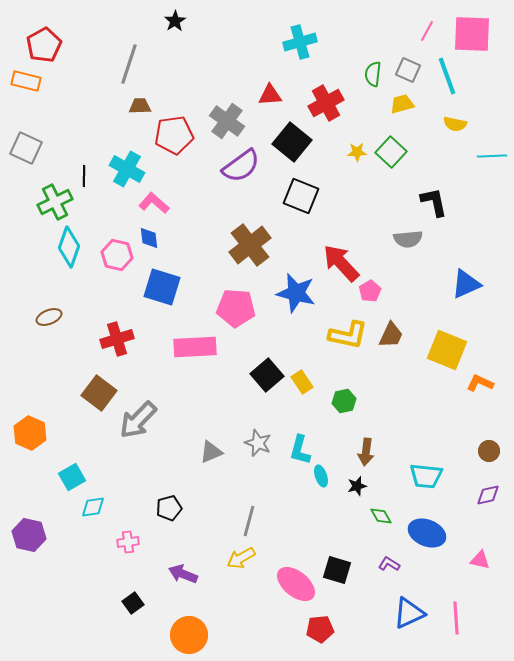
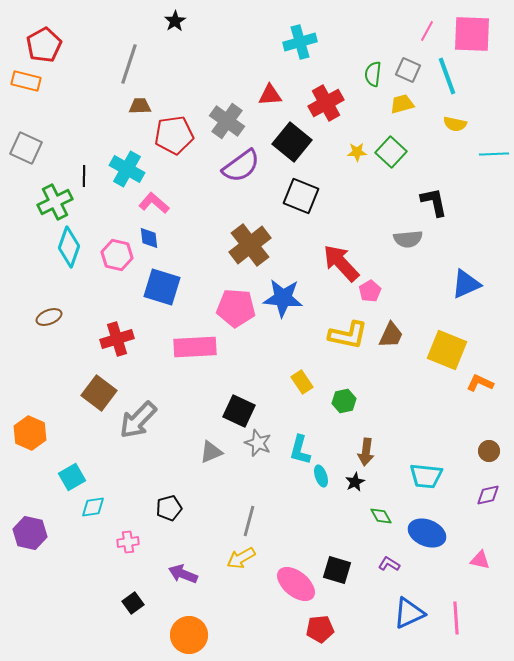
cyan line at (492, 156): moved 2 px right, 2 px up
blue star at (296, 293): moved 13 px left, 5 px down; rotated 9 degrees counterclockwise
black square at (267, 375): moved 28 px left, 36 px down; rotated 24 degrees counterclockwise
black star at (357, 486): moved 2 px left, 4 px up; rotated 12 degrees counterclockwise
purple hexagon at (29, 535): moved 1 px right, 2 px up
